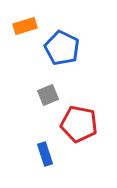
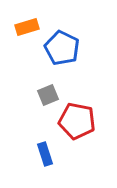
orange rectangle: moved 2 px right, 1 px down
red pentagon: moved 2 px left, 3 px up
